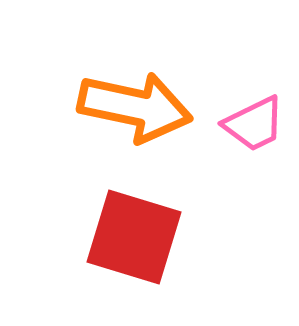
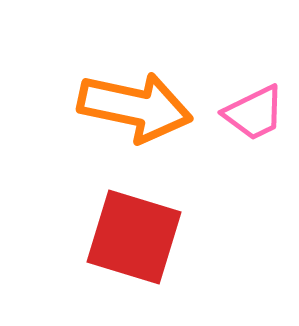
pink trapezoid: moved 11 px up
